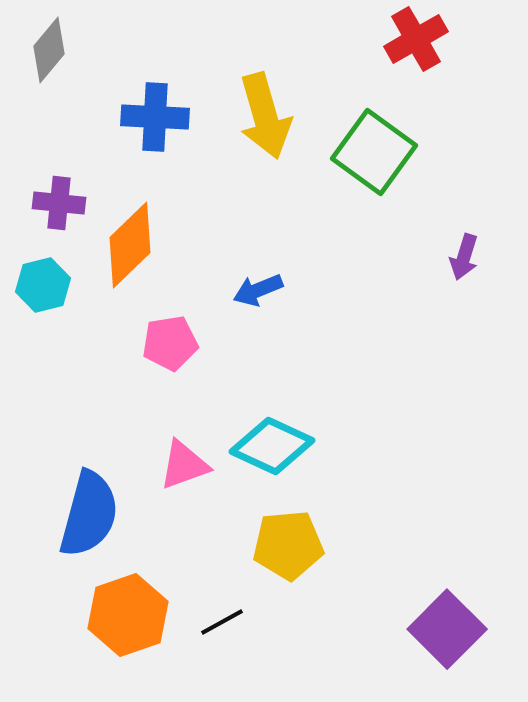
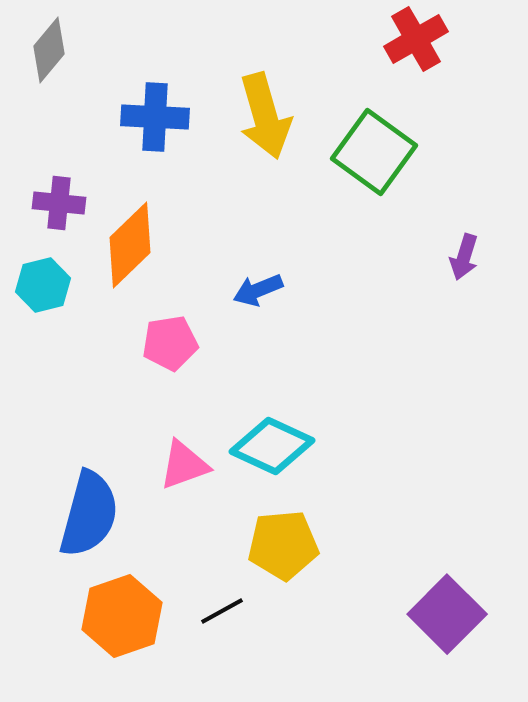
yellow pentagon: moved 5 px left
orange hexagon: moved 6 px left, 1 px down
black line: moved 11 px up
purple square: moved 15 px up
